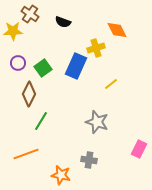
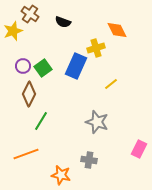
yellow star: rotated 18 degrees counterclockwise
purple circle: moved 5 px right, 3 px down
